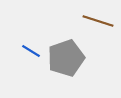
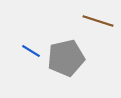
gray pentagon: rotated 6 degrees clockwise
